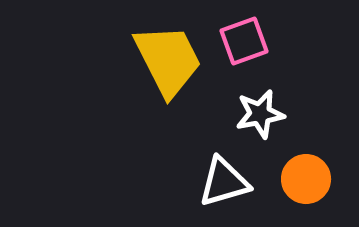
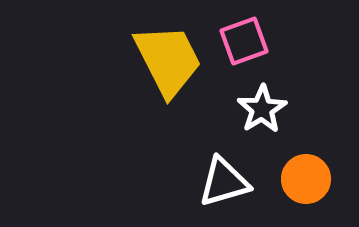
white star: moved 2 px right, 5 px up; rotated 21 degrees counterclockwise
